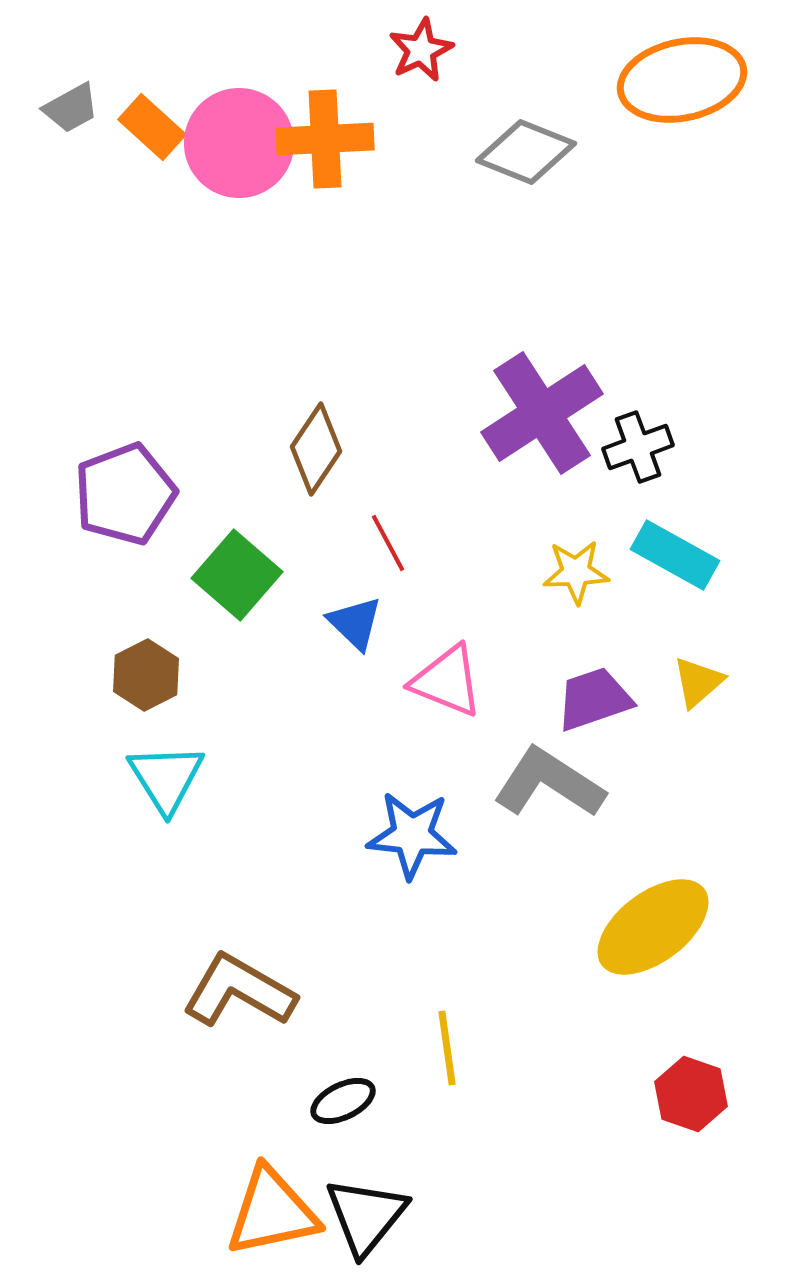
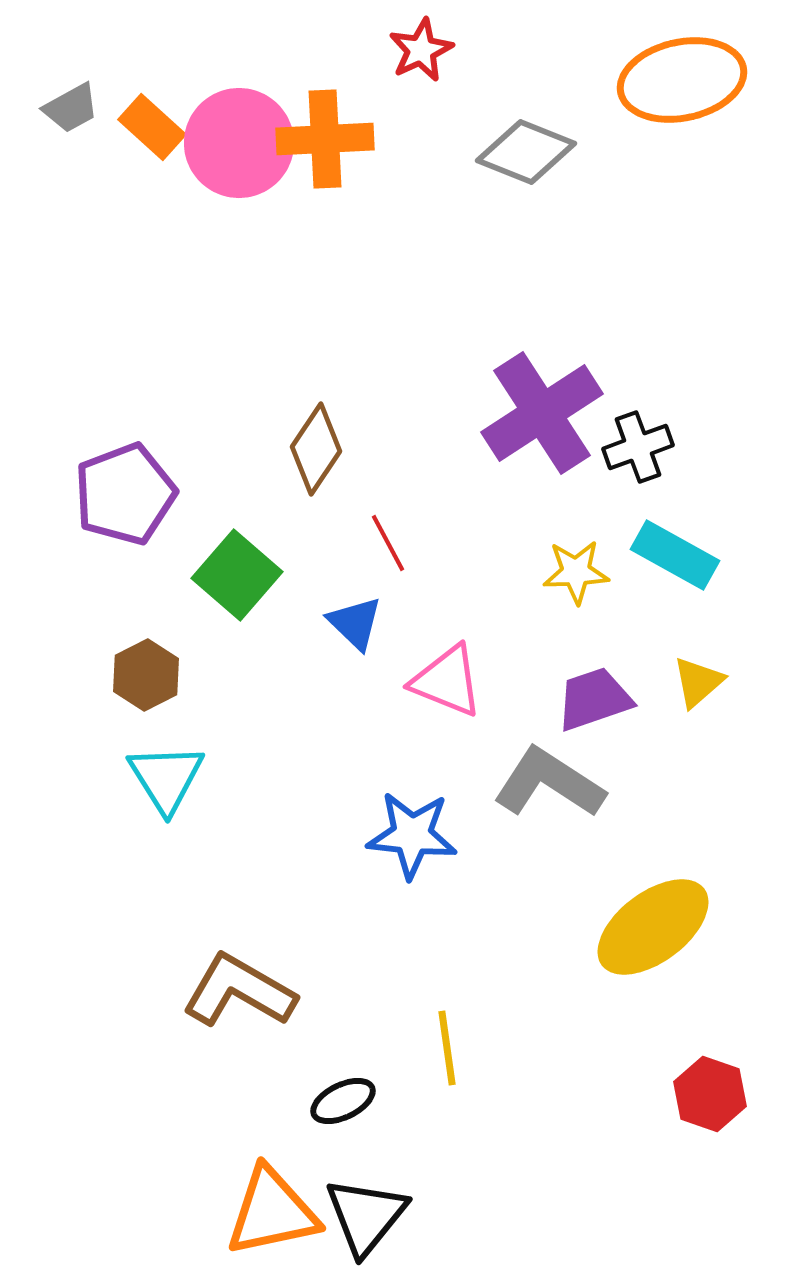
red hexagon: moved 19 px right
